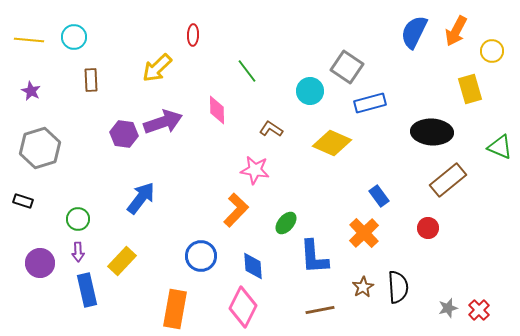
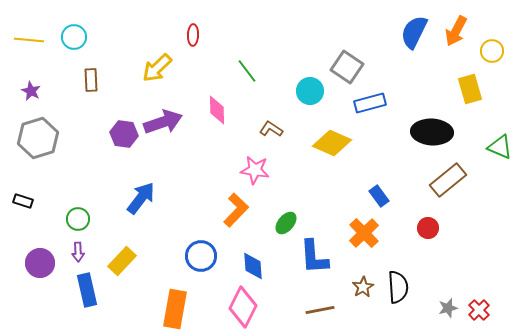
gray hexagon at (40, 148): moved 2 px left, 10 px up
